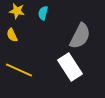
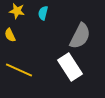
yellow semicircle: moved 2 px left
